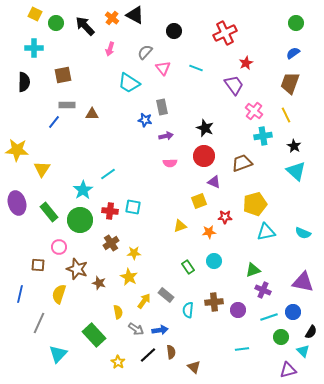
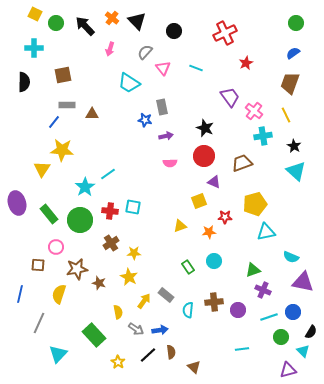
black triangle at (135, 15): moved 2 px right, 6 px down; rotated 18 degrees clockwise
purple trapezoid at (234, 85): moved 4 px left, 12 px down
yellow star at (17, 150): moved 45 px right
cyan star at (83, 190): moved 2 px right, 3 px up
green rectangle at (49, 212): moved 2 px down
cyan semicircle at (303, 233): moved 12 px left, 24 px down
pink circle at (59, 247): moved 3 px left
brown star at (77, 269): rotated 30 degrees counterclockwise
